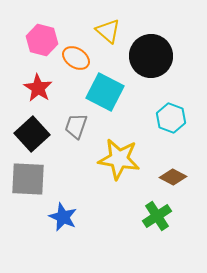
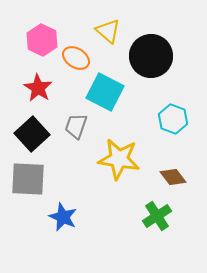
pink hexagon: rotated 12 degrees clockwise
cyan hexagon: moved 2 px right, 1 px down
brown diamond: rotated 24 degrees clockwise
